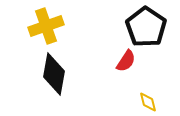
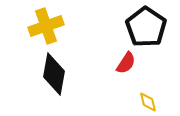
red semicircle: moved 2 px down
